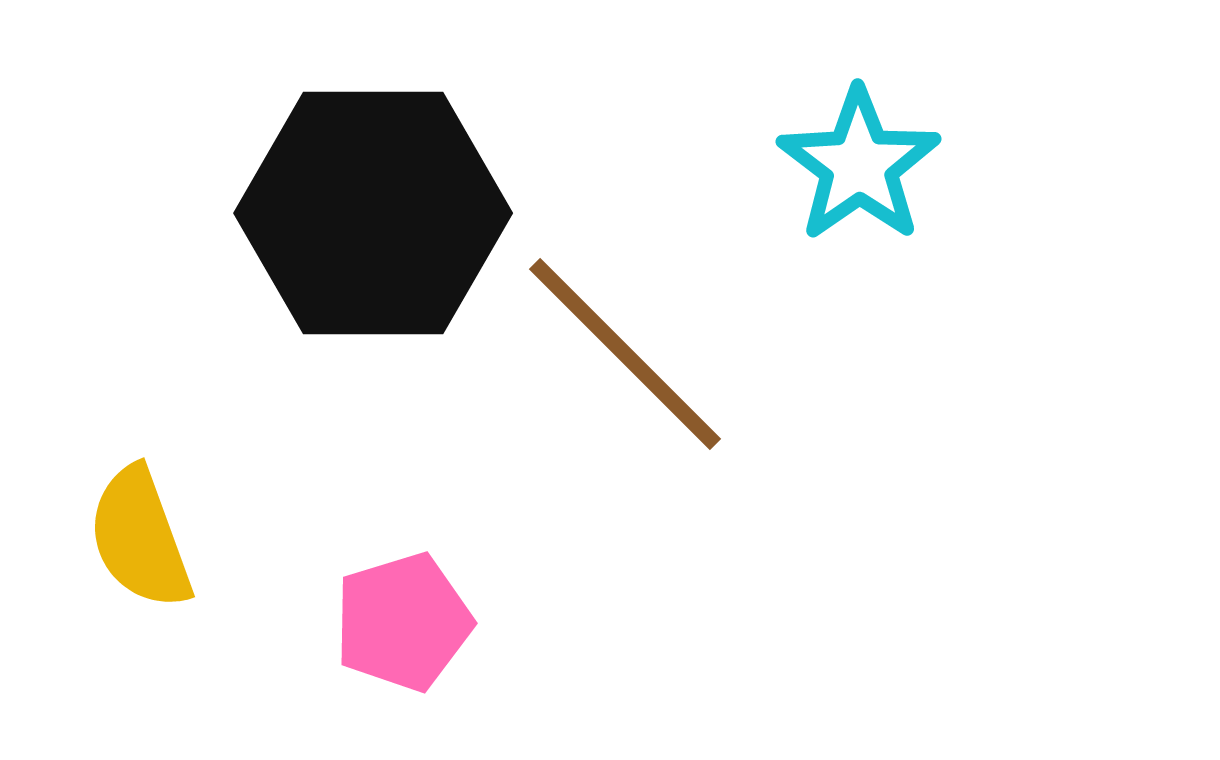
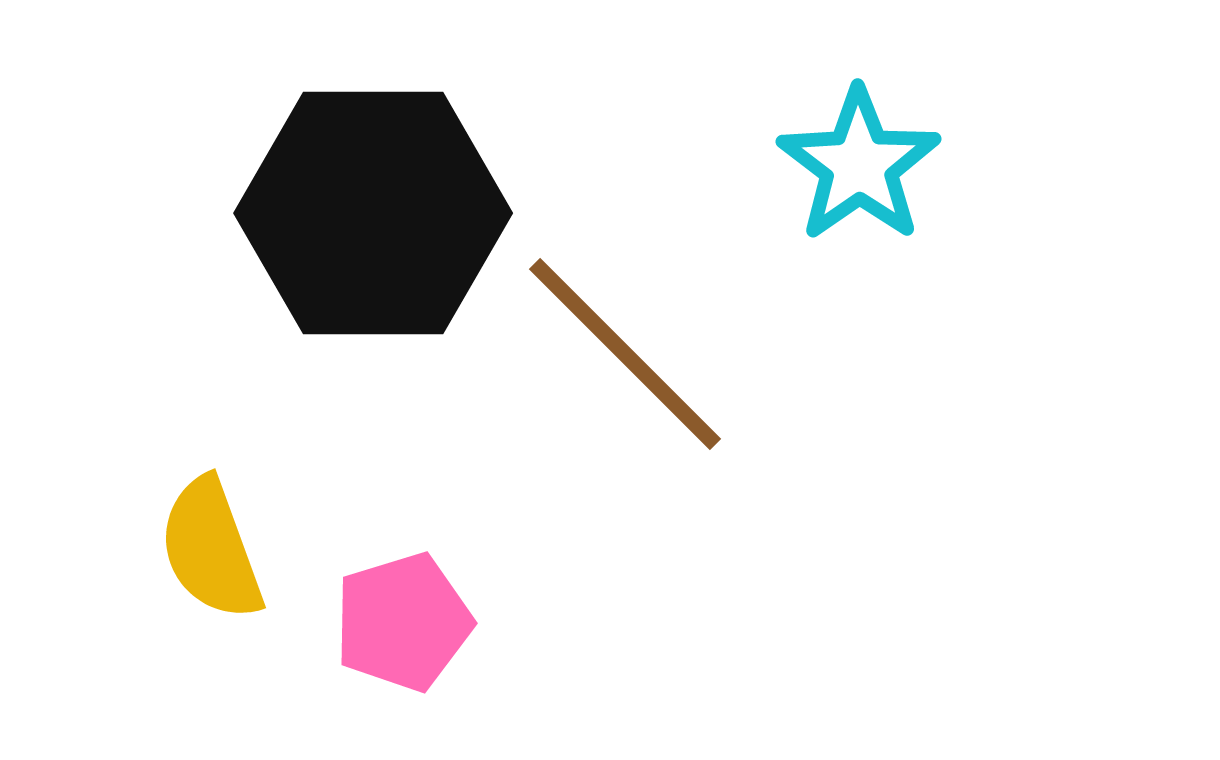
yellow semicircle: moved 71 px right, 11 px down
